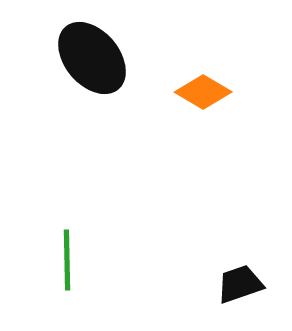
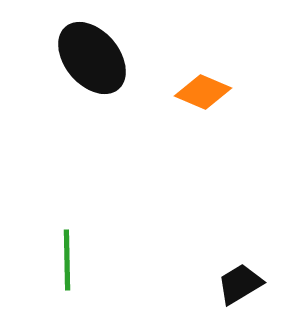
orange diamond: rotated 8 degrees counterclockwise
black trapezoid: rotated 12 degrees counterclockwise
